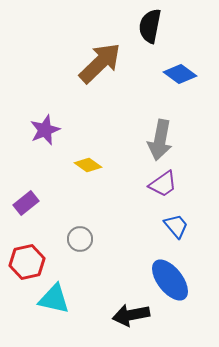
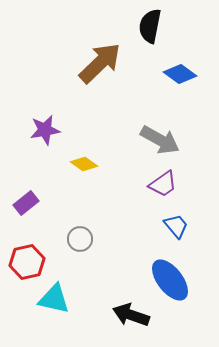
purple star: rotated 12 degrees clockwise
gray arrow: rotated 72 degrees counterclockwise
yellow diamond: moved 4 px left, 1 px up
black arrow: rotated 30 degrees clockwise
